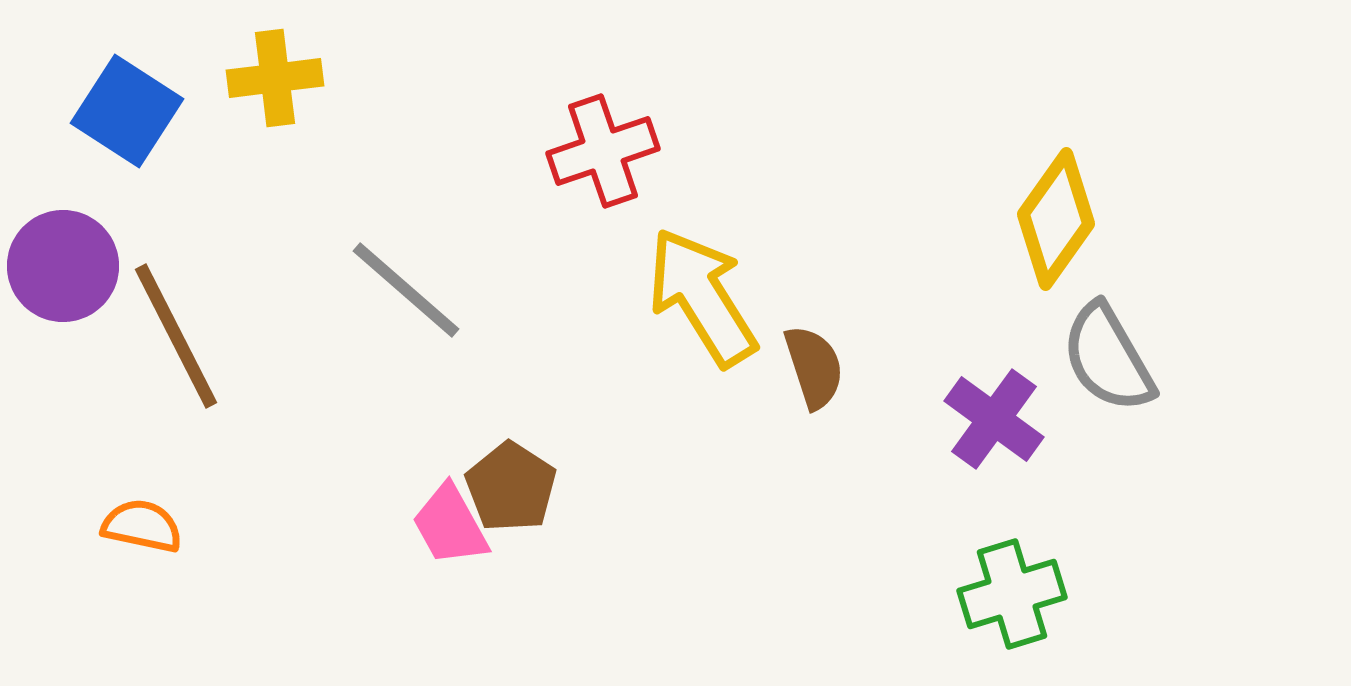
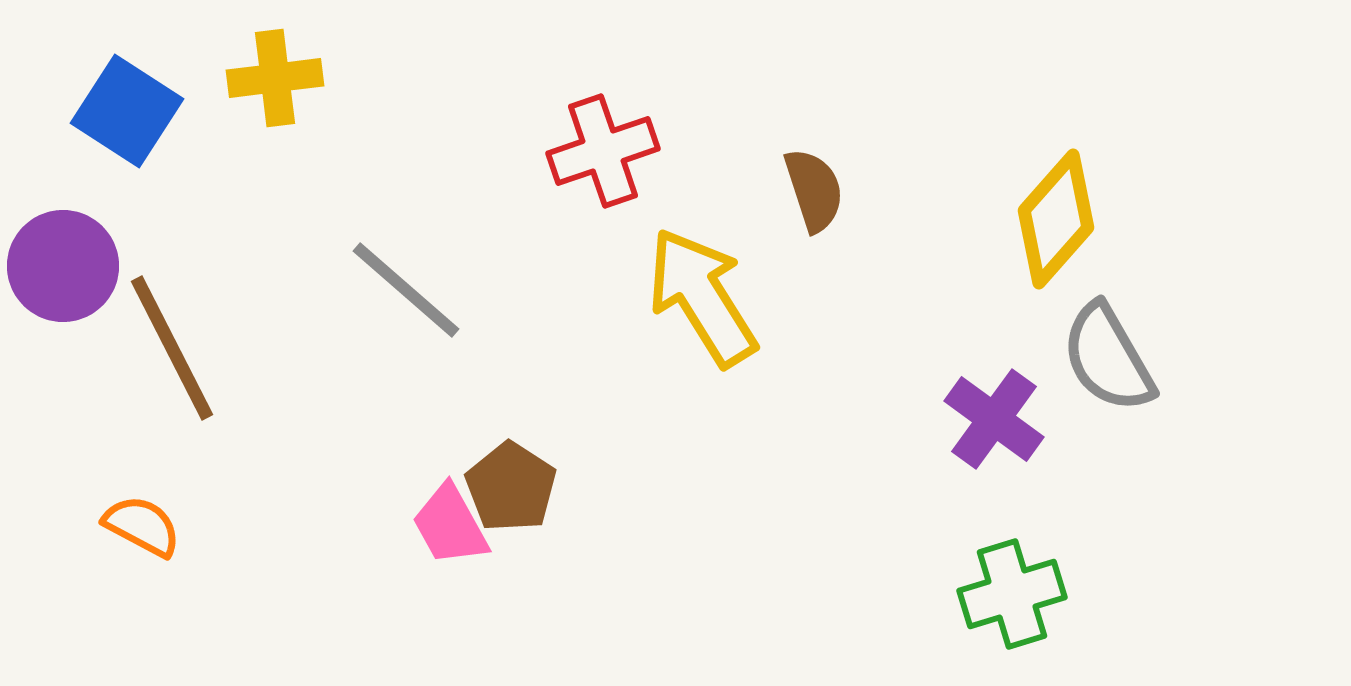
yellow diamond: rotated 6 degrees clockwise
brown line: moved 4 px left, 12 px down
brown semicircle: moved 177 px up
orange semicircle: rotated 16 degrees clockwise
